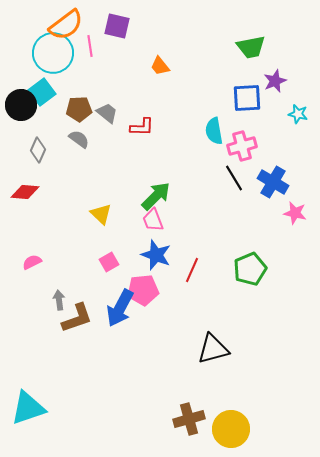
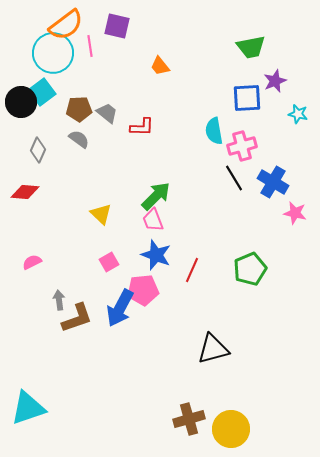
black circle: moved 3 px up
